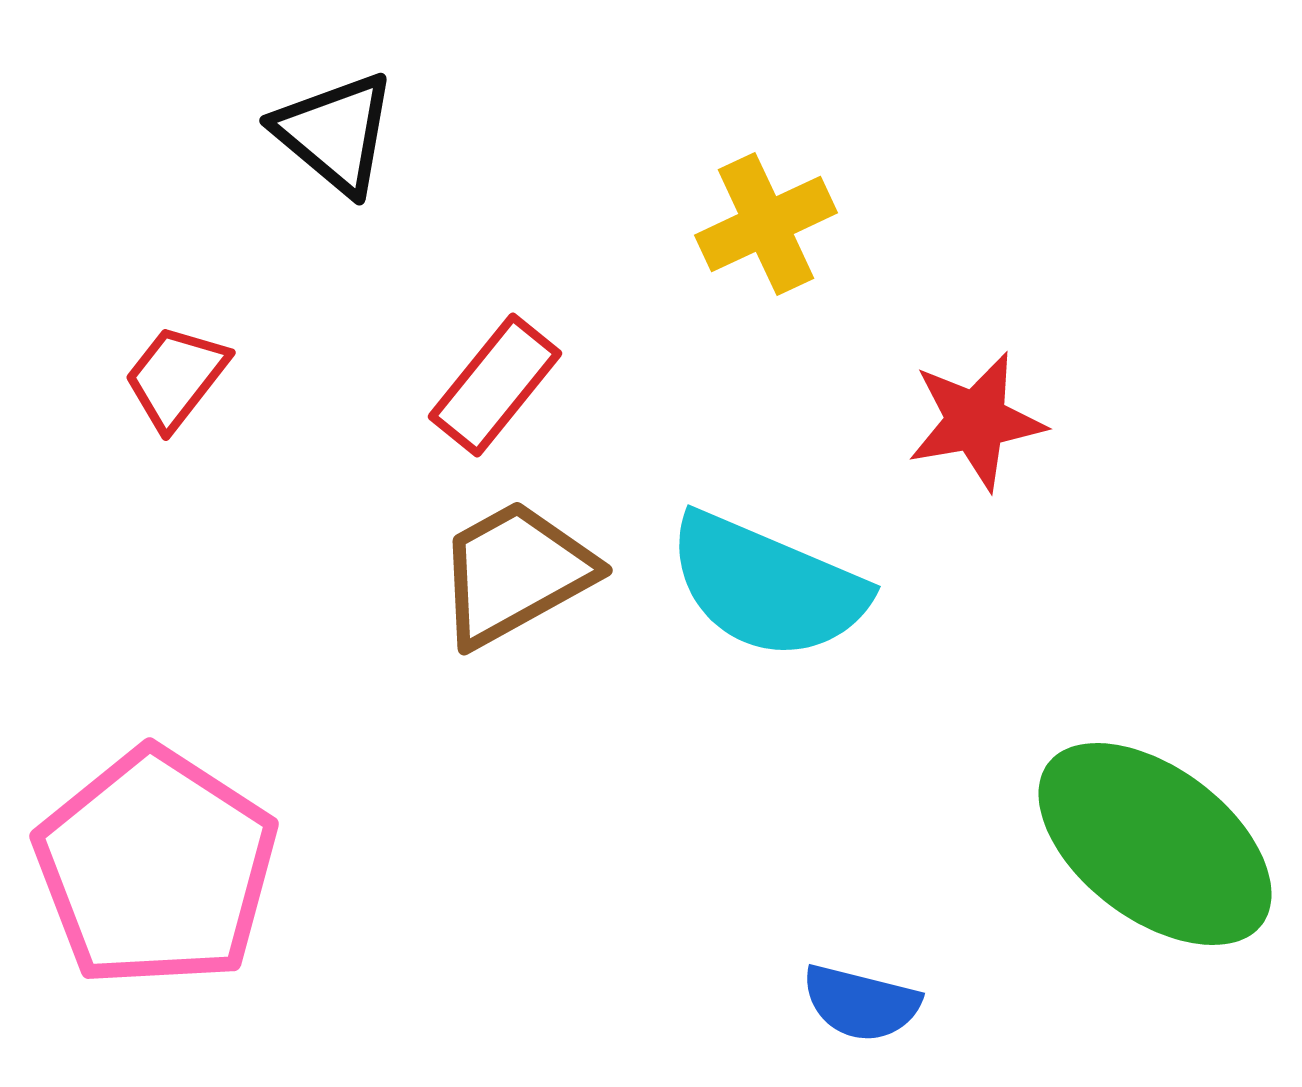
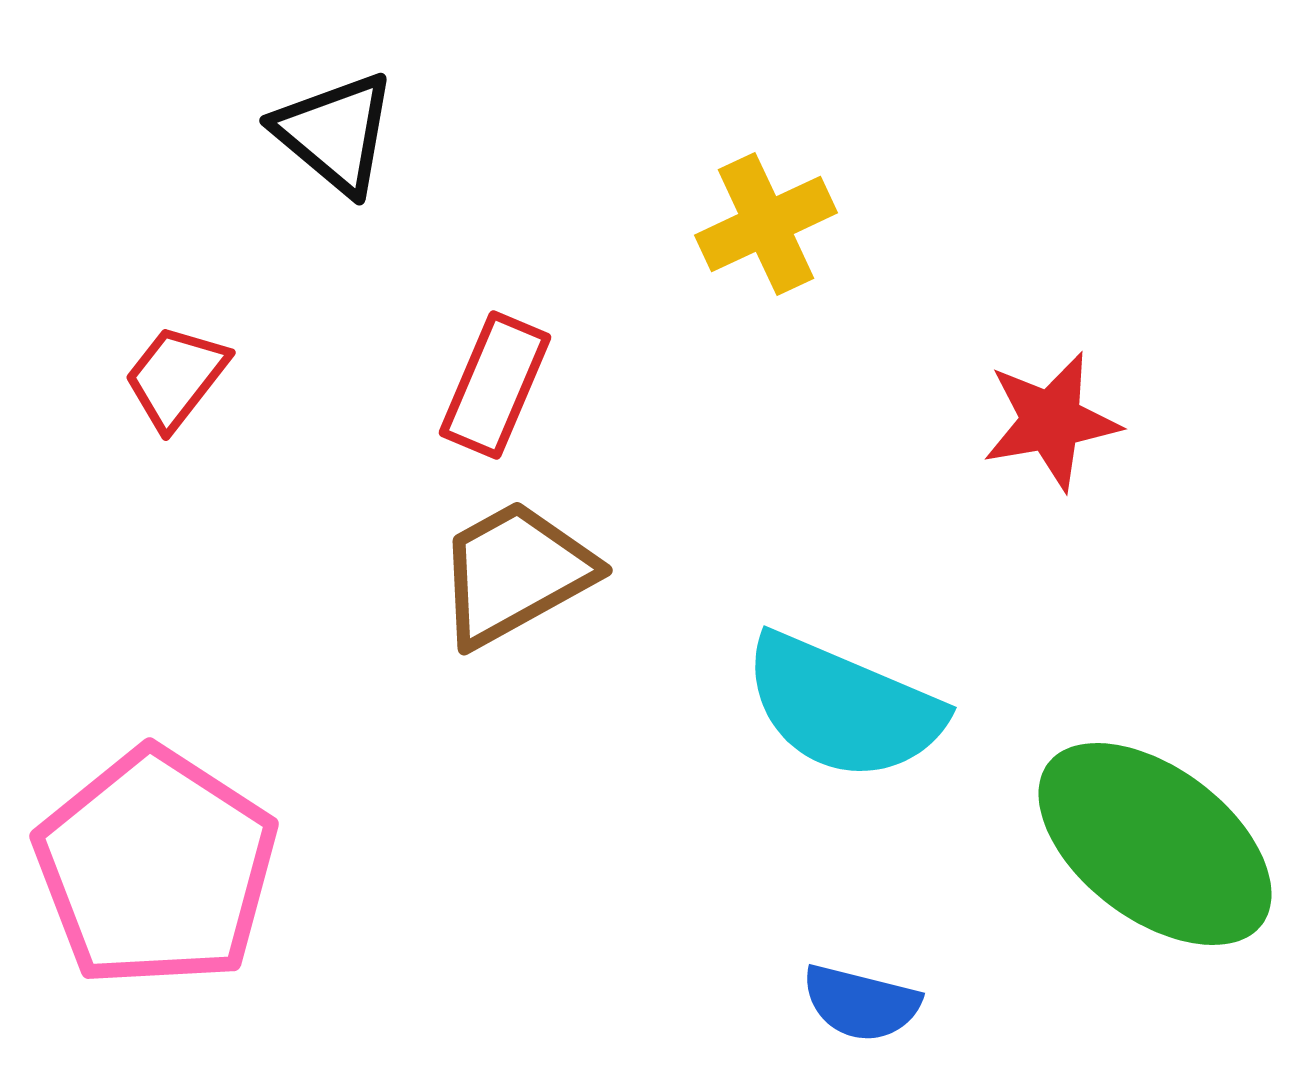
red rectangle: rotated 16 degrees counterclockwise
red star: moved 75 px right
cyan semicircle: moved 76 px right, 121 px down
